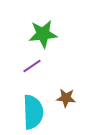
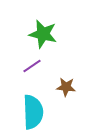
green star: rotated 20 degrees clockwise
brown star: moved 11 px up
